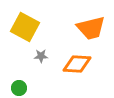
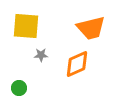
yellow square: moved 1 px right, 1 px up; rotated 24 degrees counterclockwise
gray star: moved 1 px up
orange diamond: rotated 28 degrees counterclockwise
